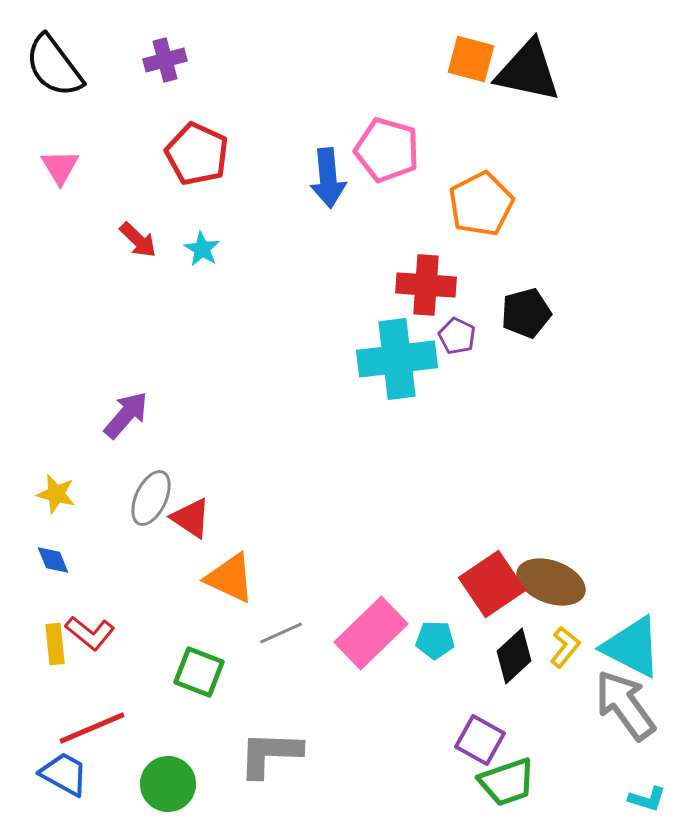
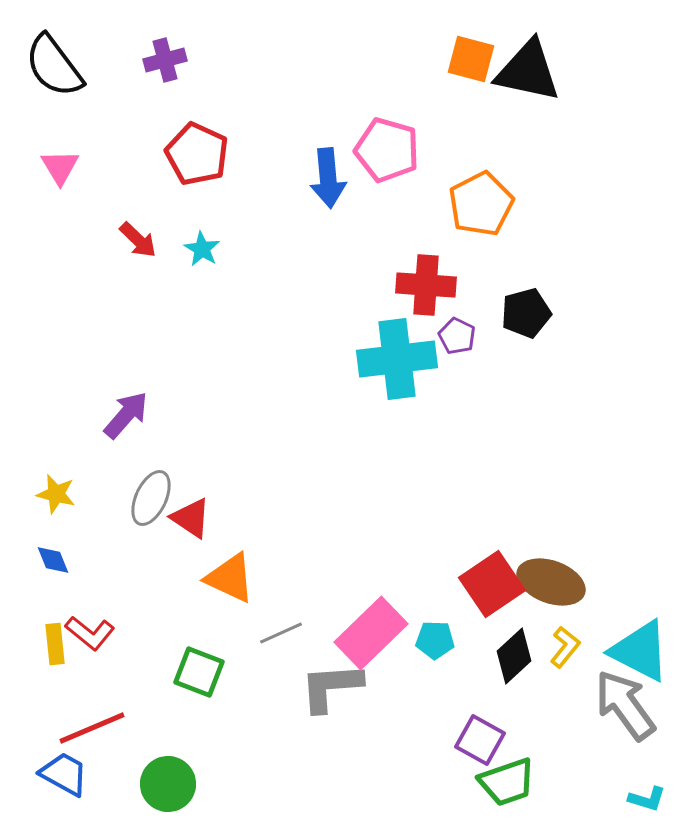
cyan triangle: moved 8 px right, 4 px down
gray L-shape: moved 61 px right, 67 px up; rotated 6 degrees counterclockwise
